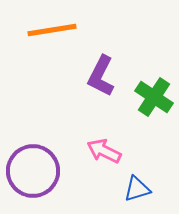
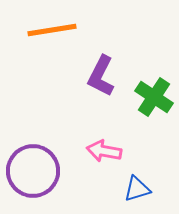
pink arrow: rotated 16 degrees counterclockwise
